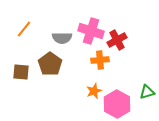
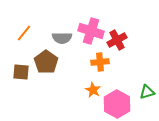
orange line: moved 4 px down
orange cross: moved 2 px down
brown pentagon: moved 4 px left, 2 px up
orange star: moved 1 px left, 1 px up; rotated 21 degrees counterclockwise
